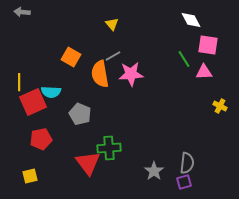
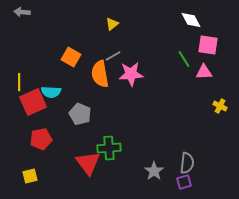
yellow triangle: rotated 32 degrees clockwise
